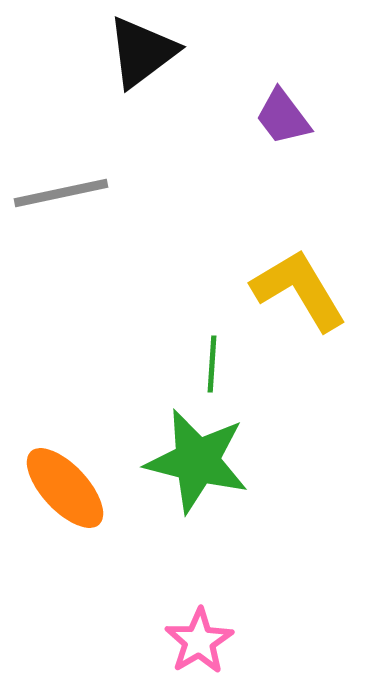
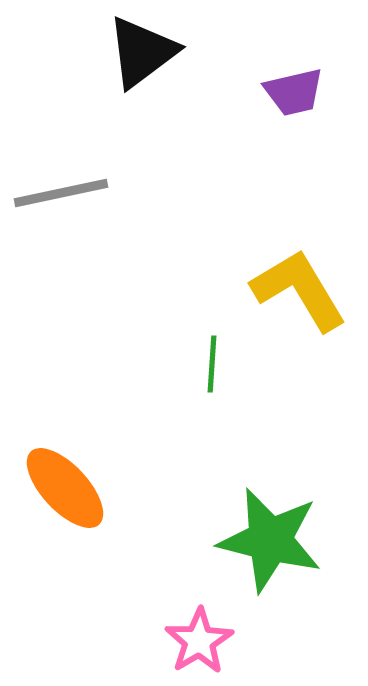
purple trapezoid: moved 11 px right, 25 px up; rotated 66 degrees counterclockwise
green star: moved 73 px right, 79 px down
